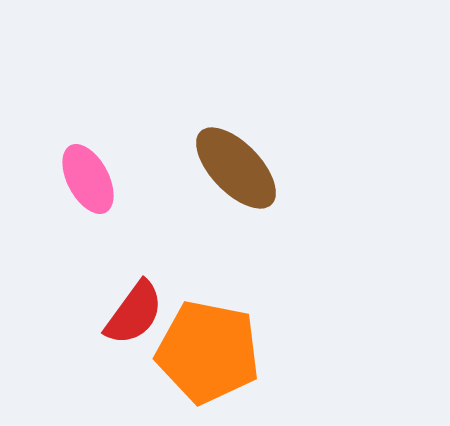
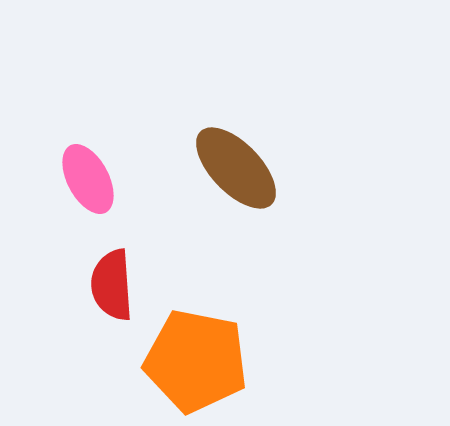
red semicircle: moved 22 px left, 28 px up; rotated 140 degrees clockwise
orange pentagon: moved 12 px left, 9 px down
